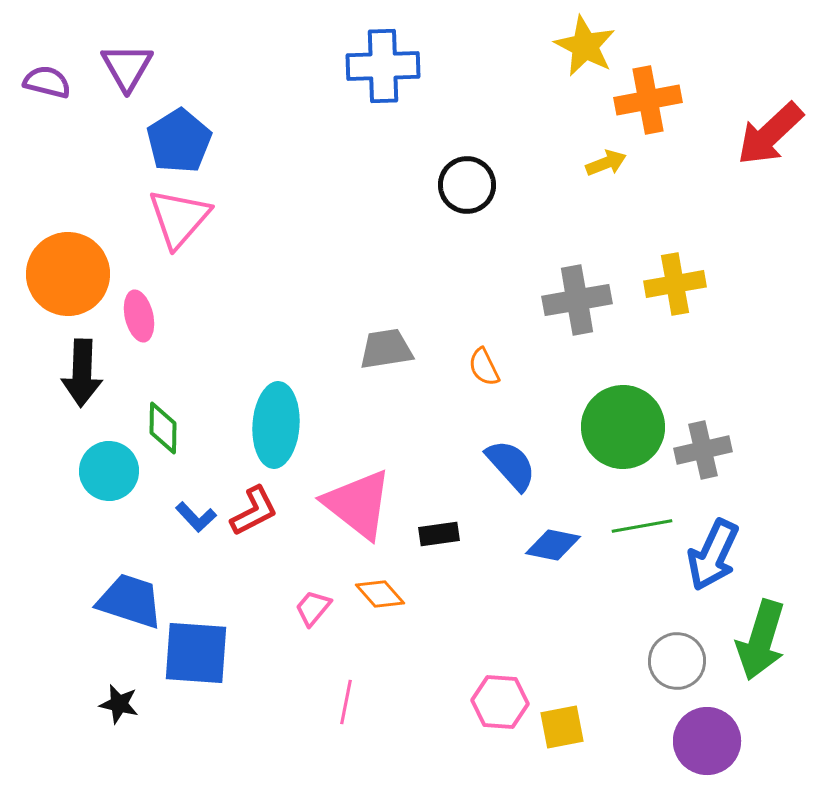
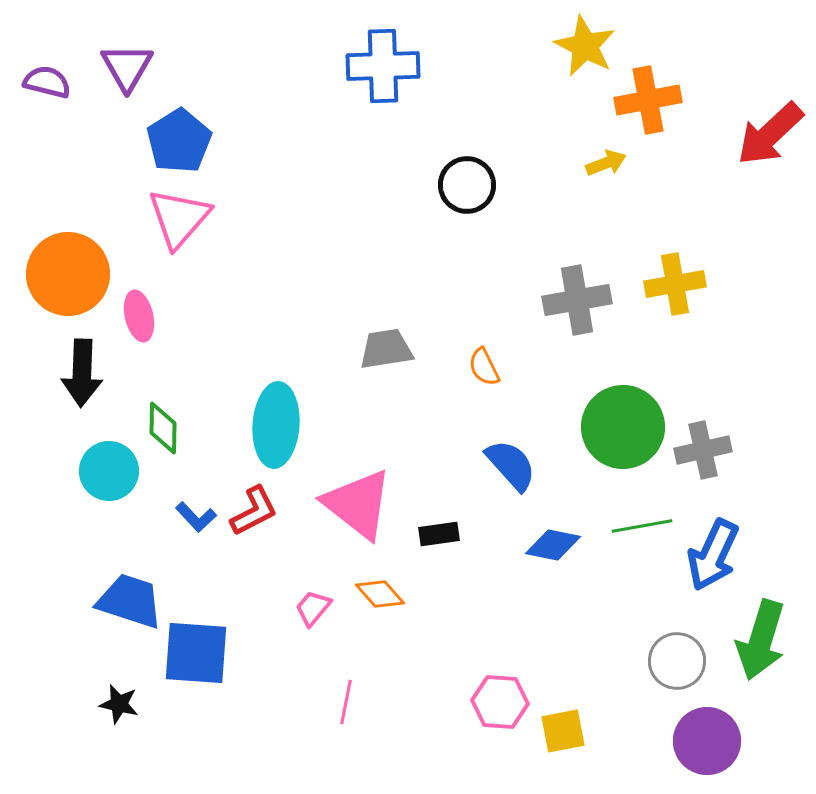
yellow square at (562, 727): moved 1 px right, 4 px down
